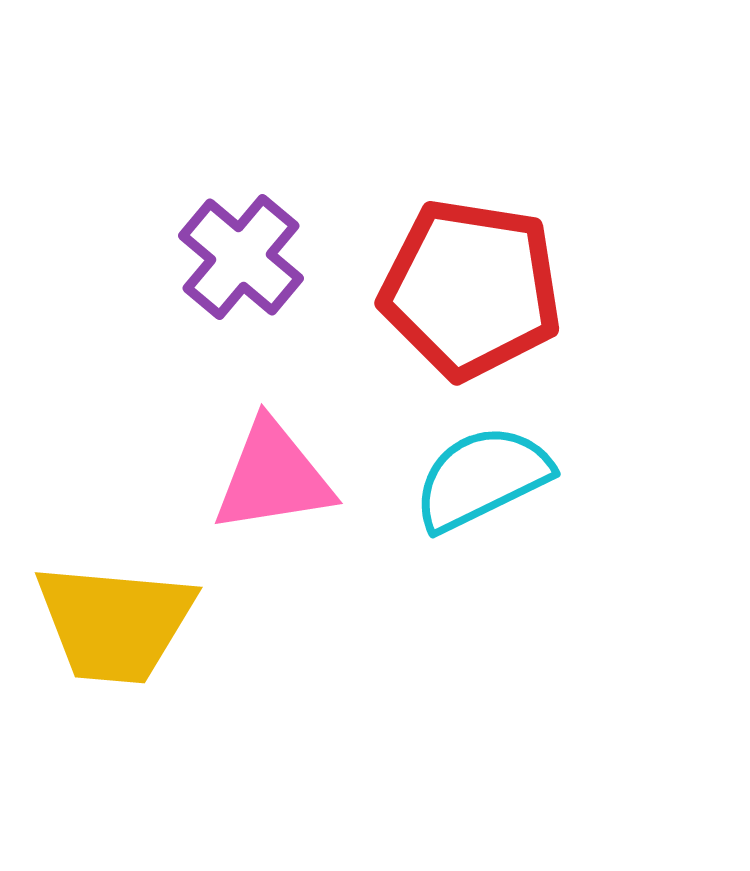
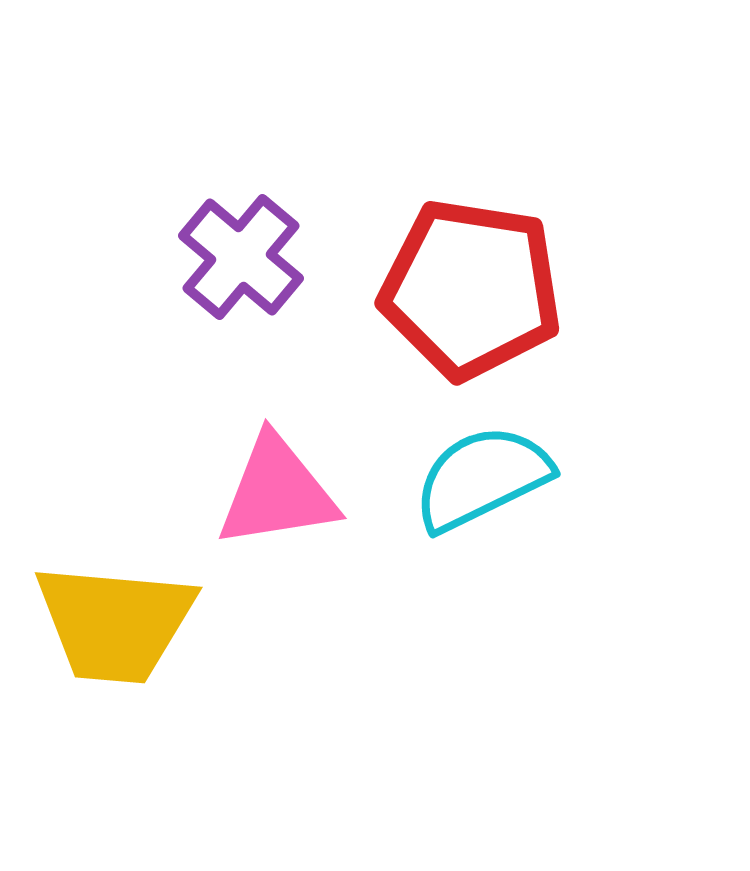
pink triangle: moved 4 px right, 15 px down
